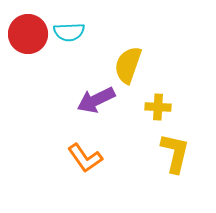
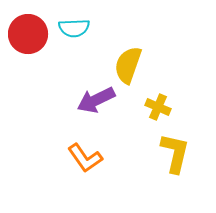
cyan semicircle: moved 5 px right, 4 px up
yellow cross: rotated 20 degrees clockwise
